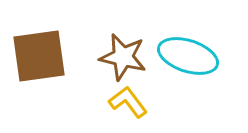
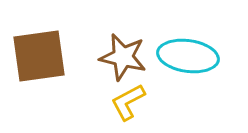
cyan ellipse: rotated 10 degrees counterclockwise
yellow L-shape: rotated 81 degrees counterclockwise
